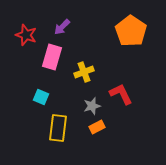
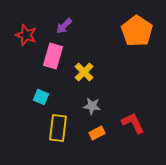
purple arrow: moved 2 px right, 1 px up
orange pentagon: moved 6 px right
pink rectangle: moved 1 px right, 1 px up
yellow cross: rotated 24 degrees counterclockwise
red L-shape: moved 12 px right, 29 px down
gray star: rotated 24 degrees clockwise
orange rectangle: moved 6 px down
